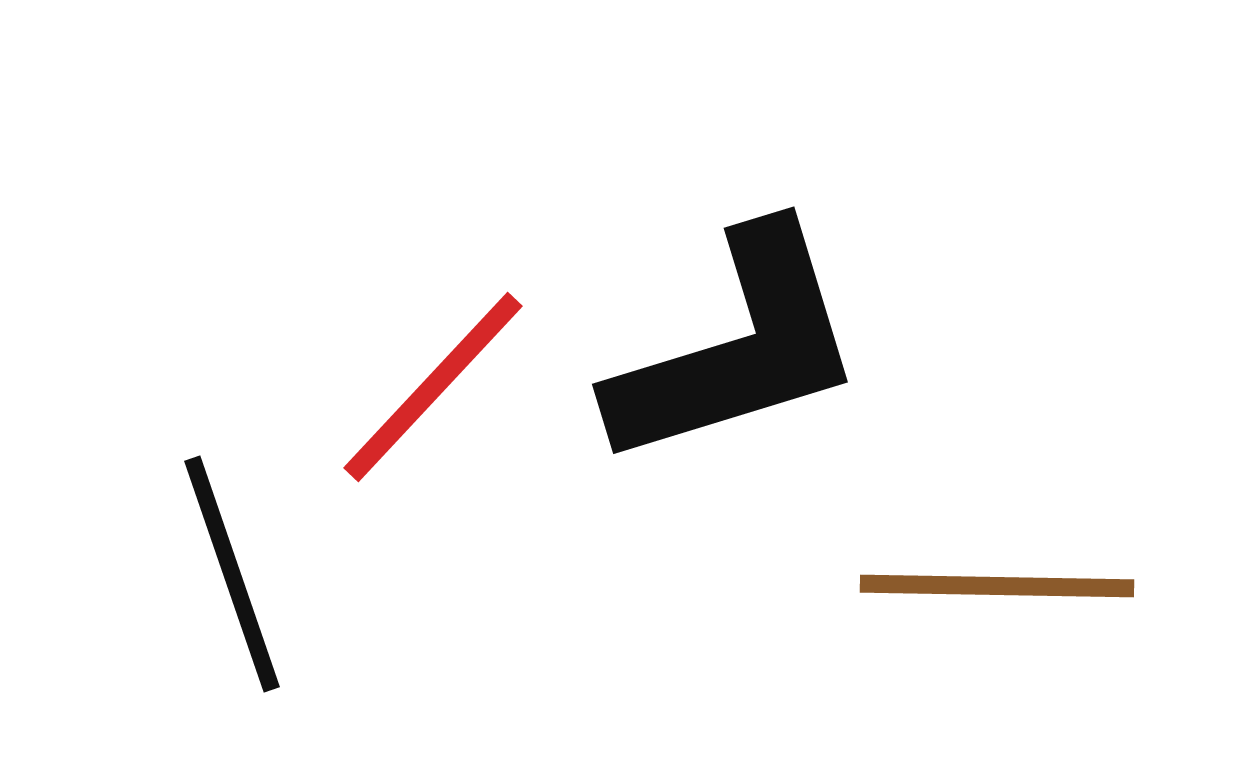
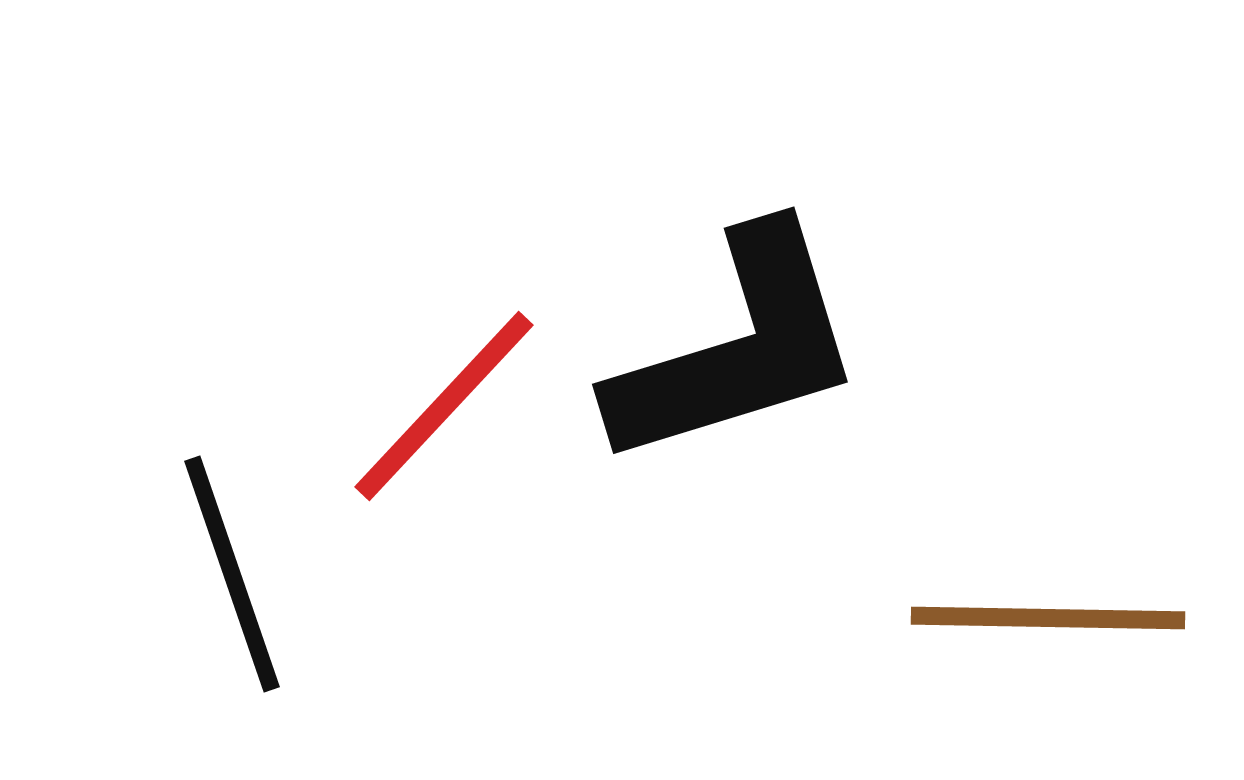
red line: moved 11 px right, 19 px down
brown line: moved 51 px right, 32 px down
